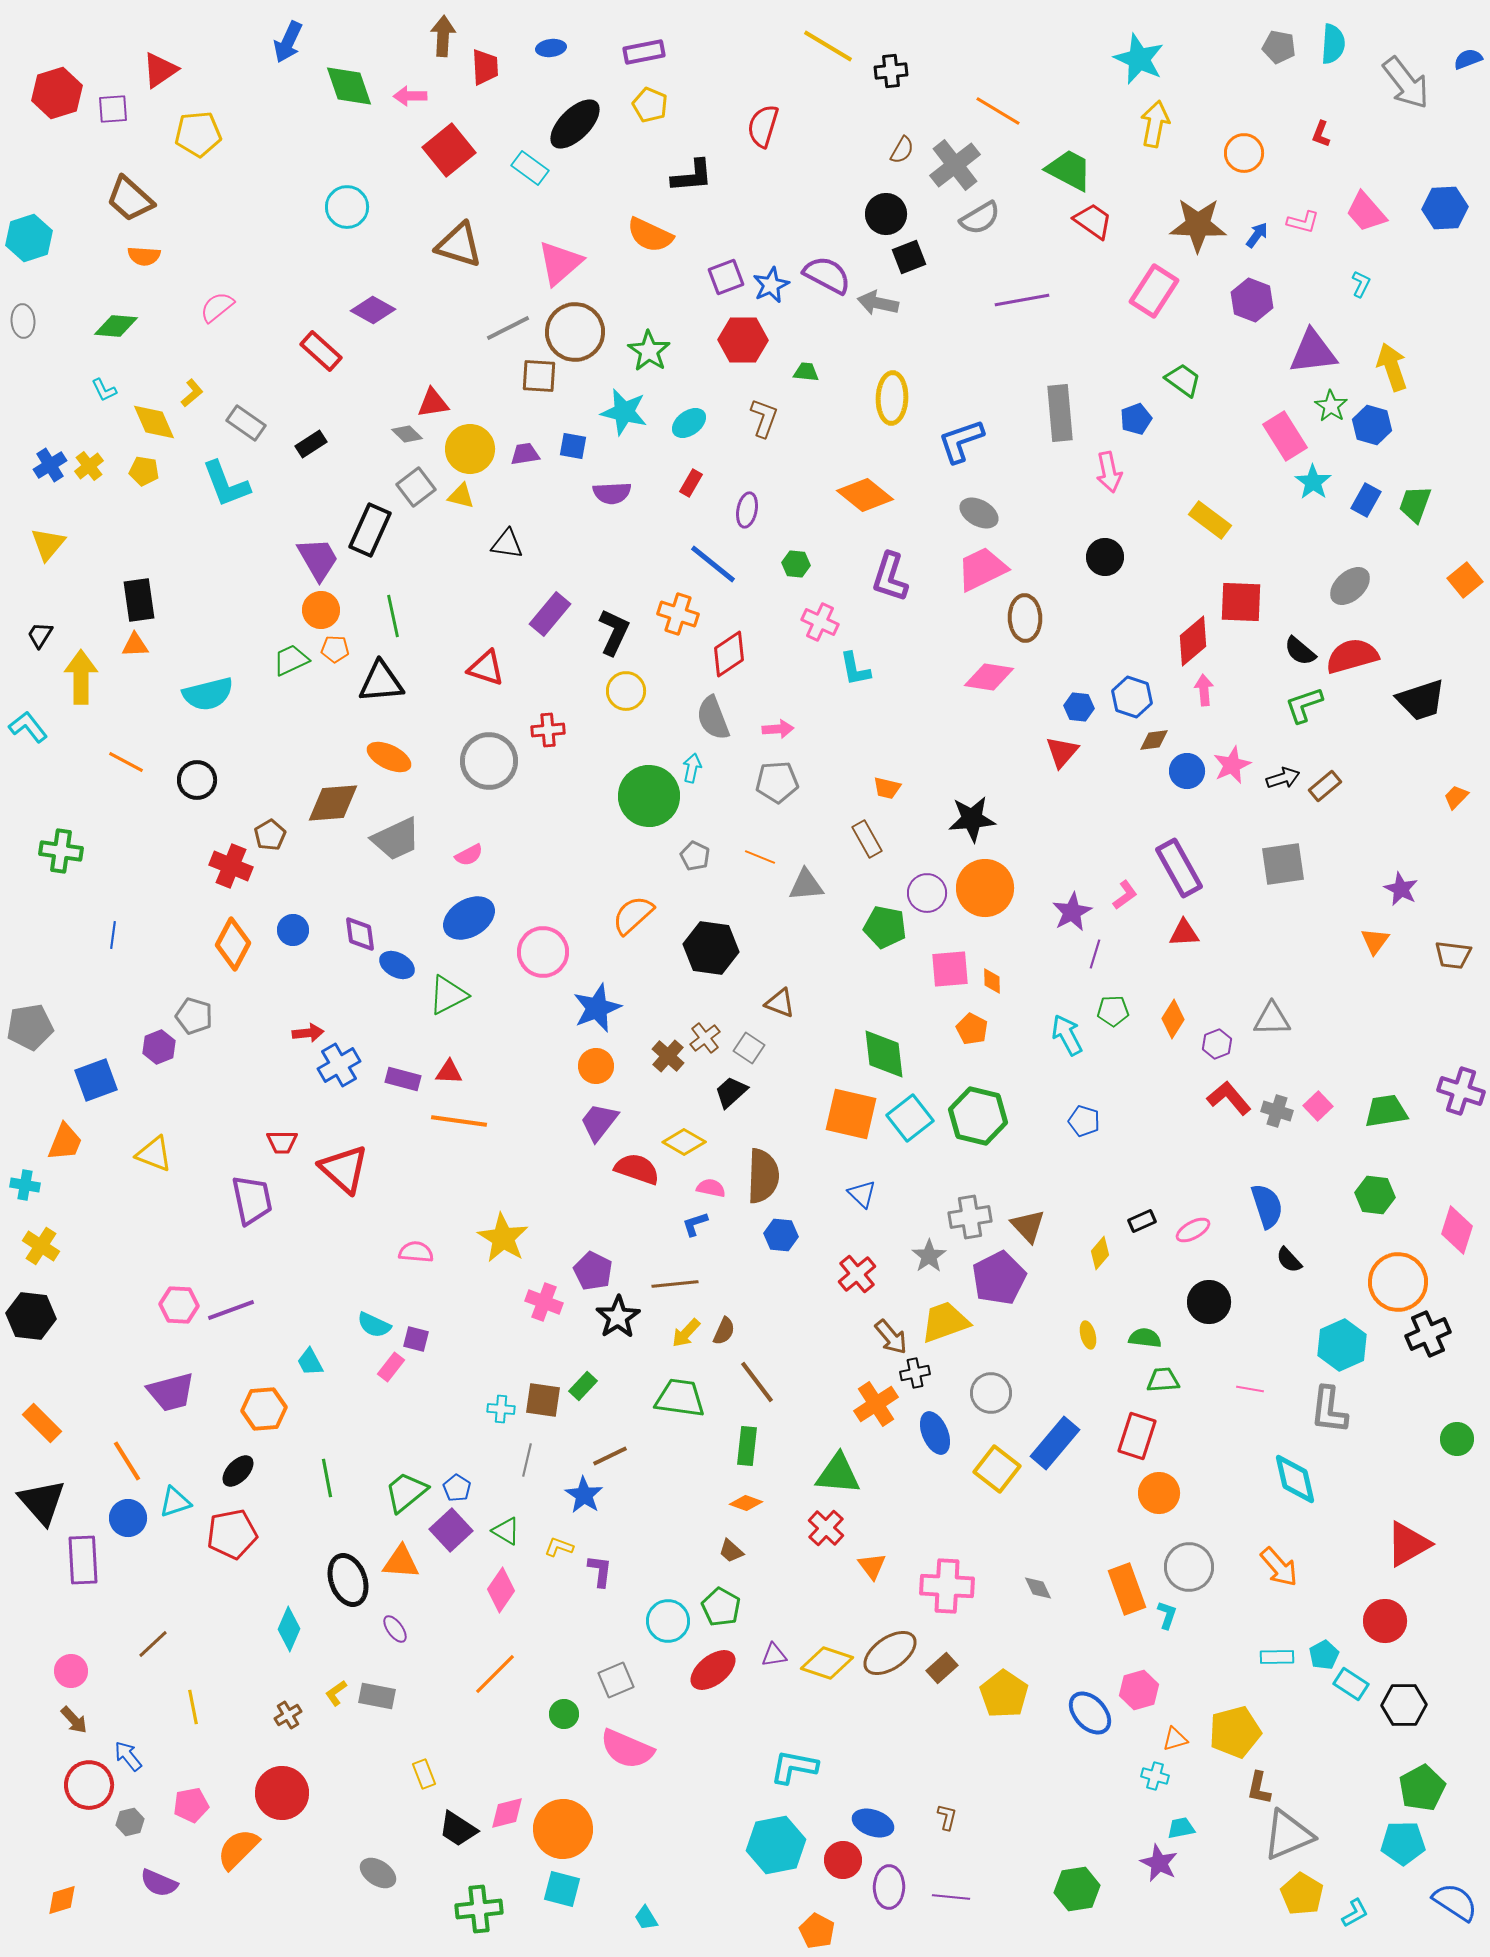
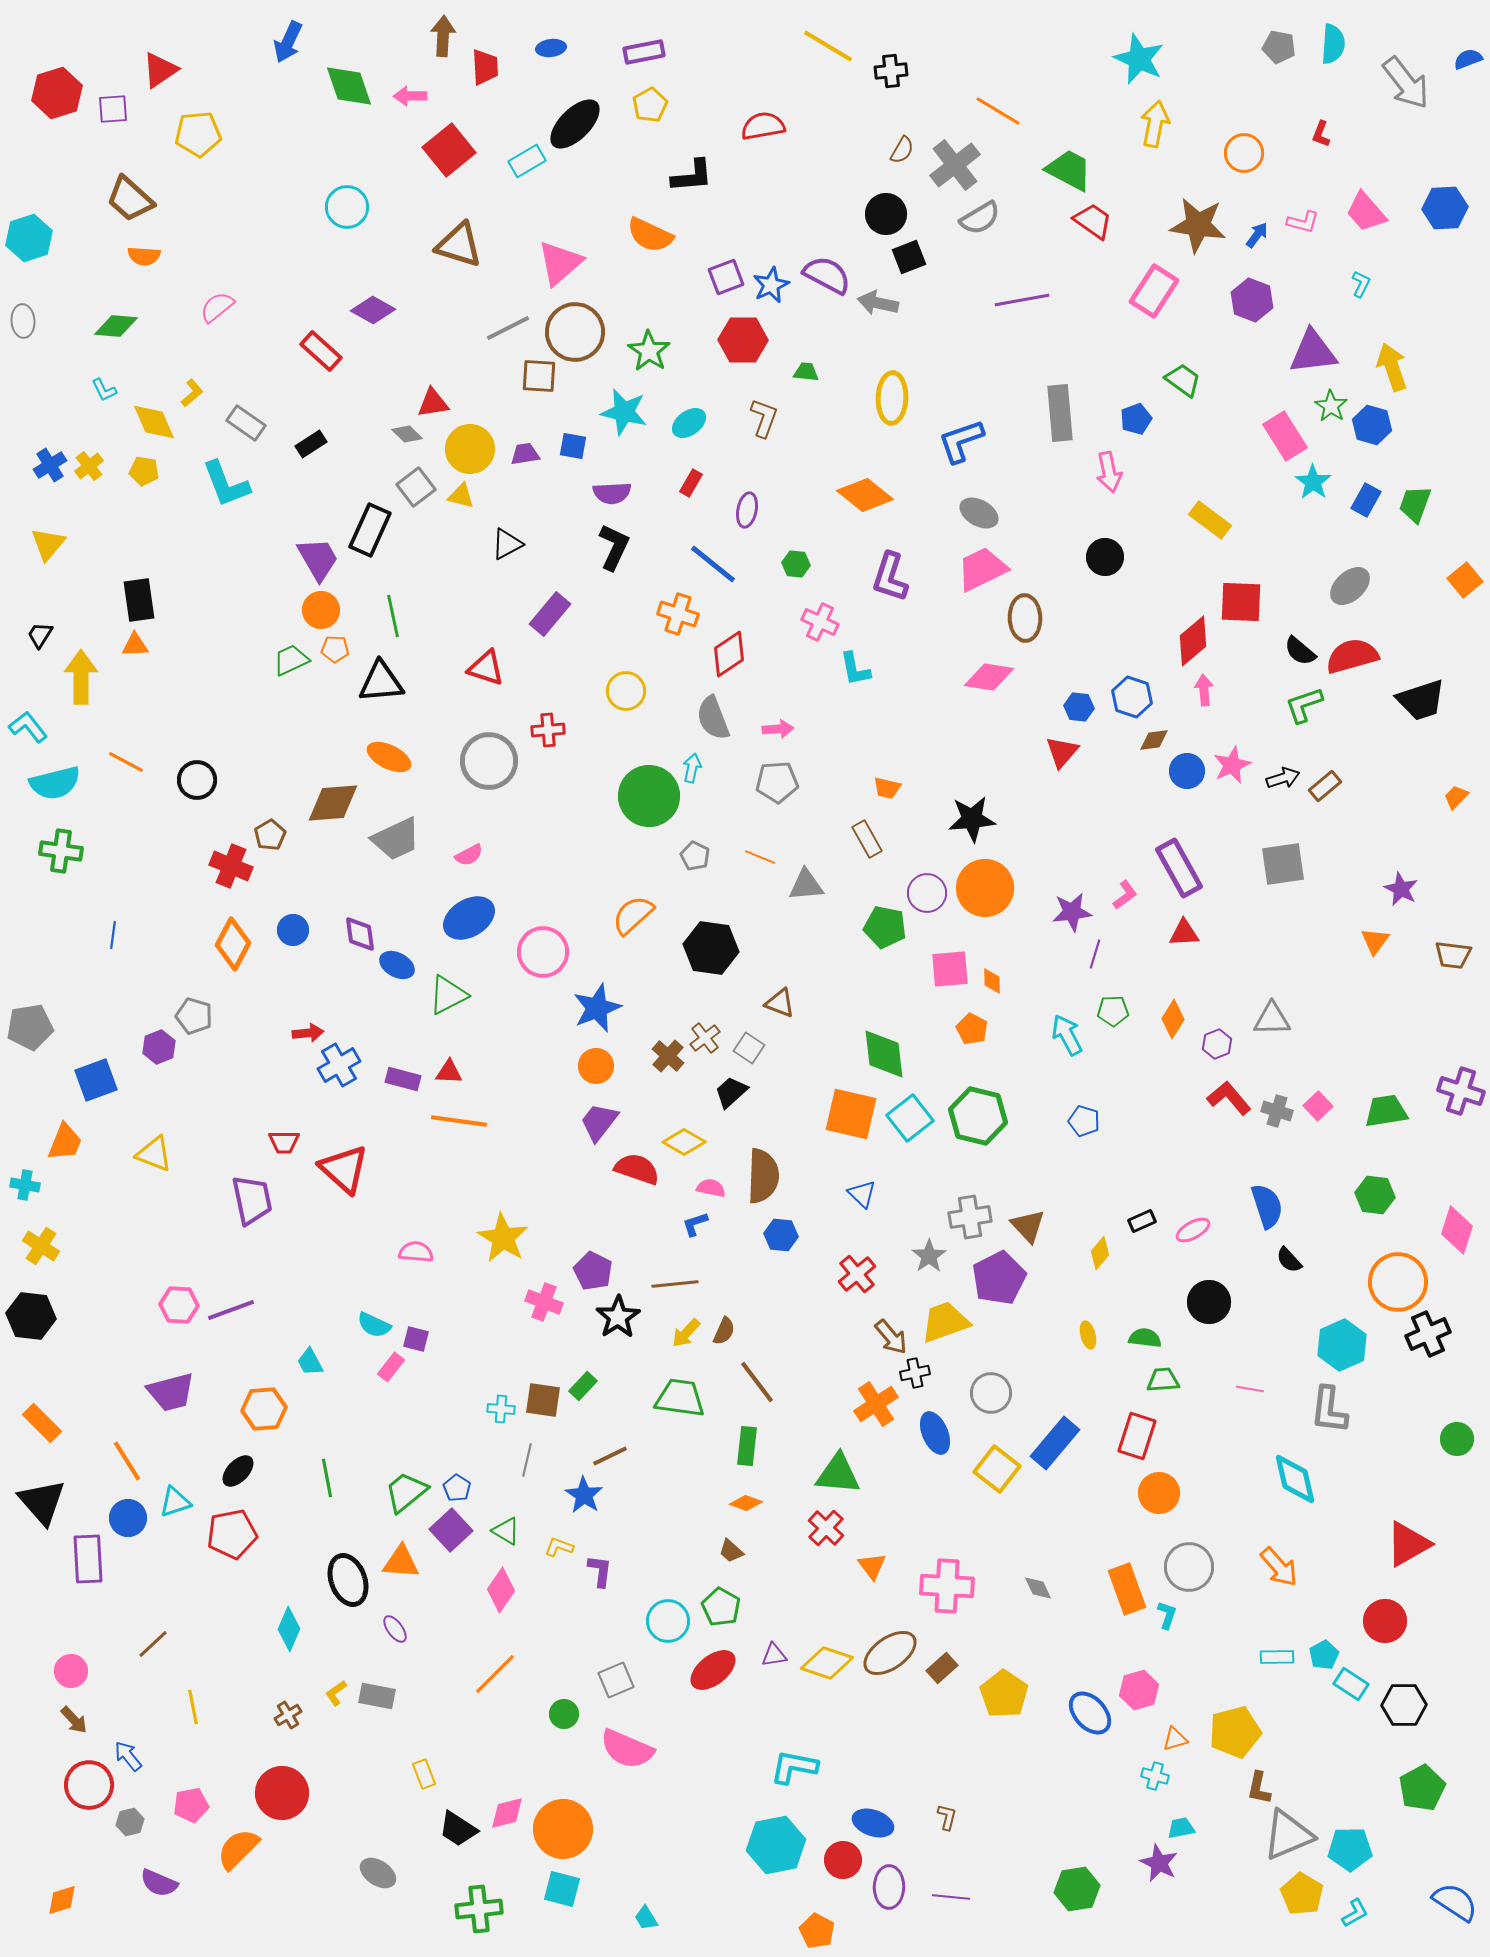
yellow pentagon at (650, 105): rotated 20 degrees clockwise
red semicircle at (763, 126): rotated 63 degrees clockwise
cyan rectangle at (530, 168): moved 3 px left, 7 px up; rotated 66 degrees counterclockwise
brown star at (1198, 225): rotated 6 degrees clockwise
black triangle at (507, 544): rotated 36 degrees counterclockwise
black L-shape at (614, 632): moved 85 px up
cyan semicircle at (208, 694): moved 153 px left, 89 px down
purple star at (1072, 912): rotated 21 degrees clockwise
red trapezoid at (282, 1142): moved 2 px right
purple rectangle at (83, 1560): moved 5 px right, 1 px up
cyan pentagon at (1403, 1843): moved 53 px left, 6 px down
